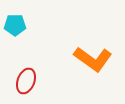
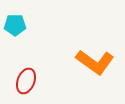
orange L-shape: moved 2 px right, 3 px down
